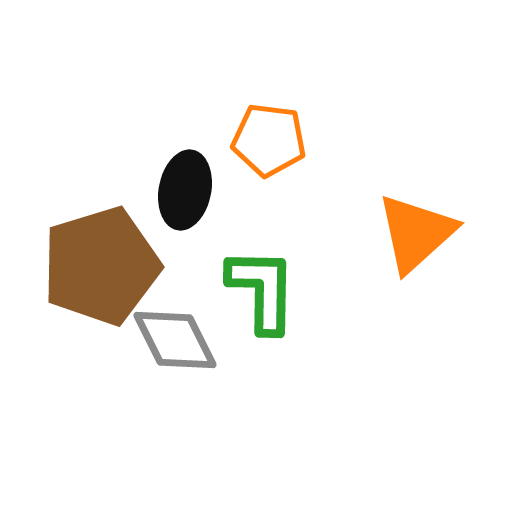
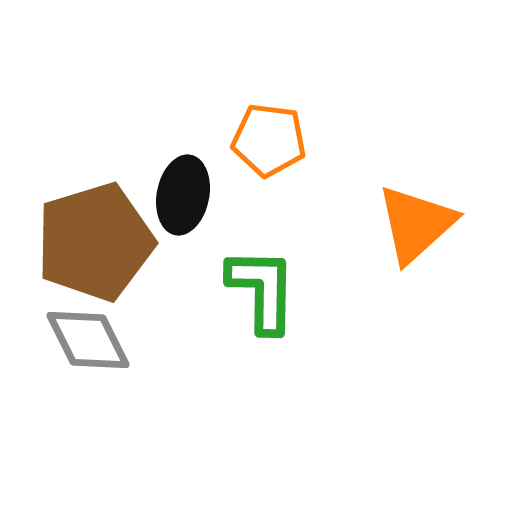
black ellipse: moved 2 px left, 5 px down
orange triangle: moved 9 px up
brown pentagon: moved 6 px left, 24 px up
gray diamond: moved 87 px left
